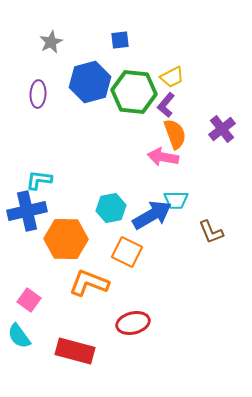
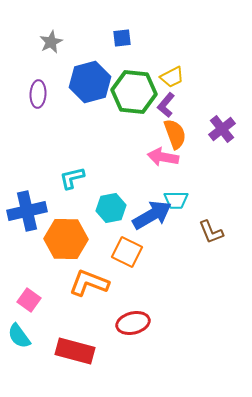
blue square: moved 2 px right, 2 px up
cyan L-shape: moved 33 px right, 2 px up; rotated 20 degrees counterclockwise
